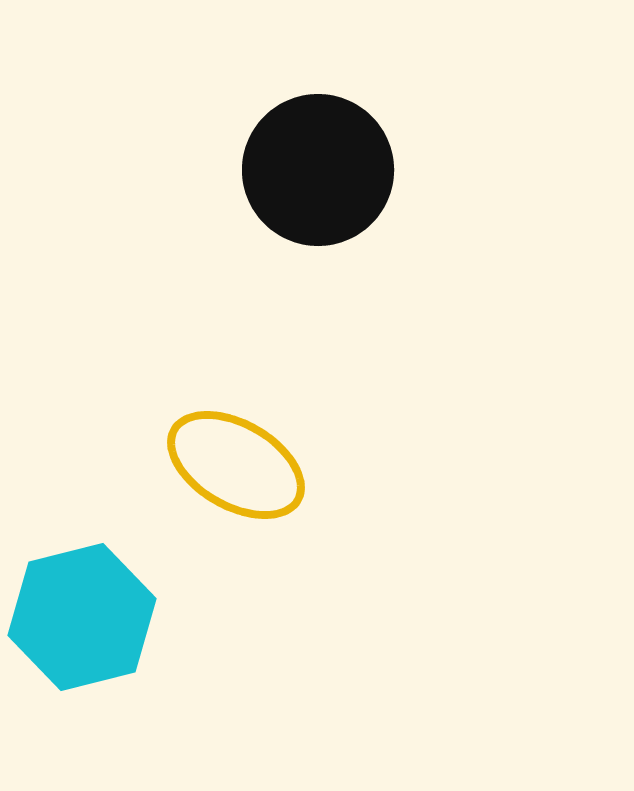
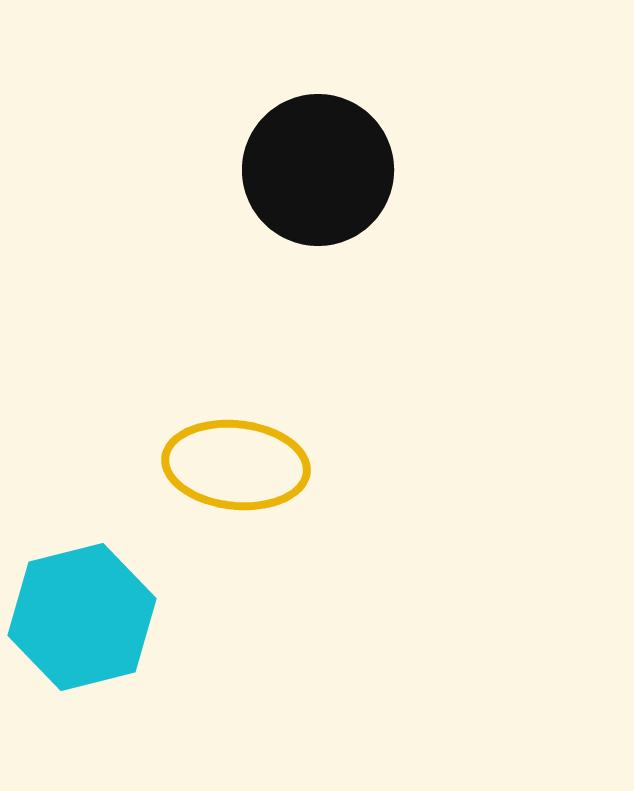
yellow ellipse: rotated 24 degrees counterclockwise
